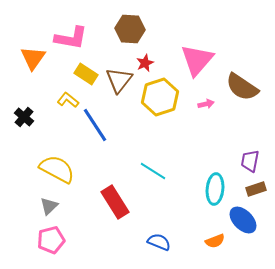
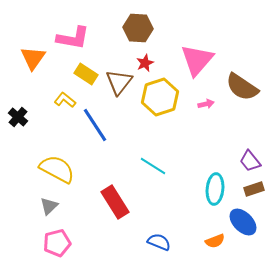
brown hexagon: moved 8 px right, 1 px up
pink L-shape: moved 2 px right
brown triangle: moved 2 px down
yellow L-shape: moved 3 px left
black cross: moved 6 px left
purple trapezoid: rotated 50 degrees counterclockwise
cyan line: moved 5 px up
brown rectangle: moved 2 px left
blue ellipse: moved 2 px down
pink pentagon: moved 6 px right, 3 px down
